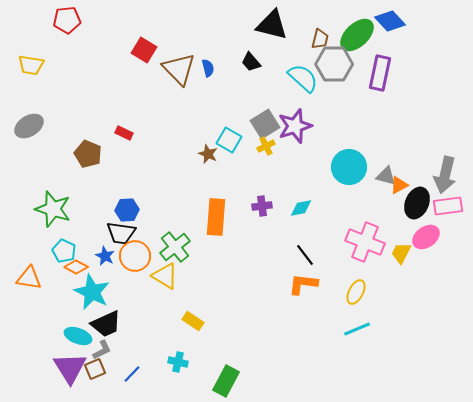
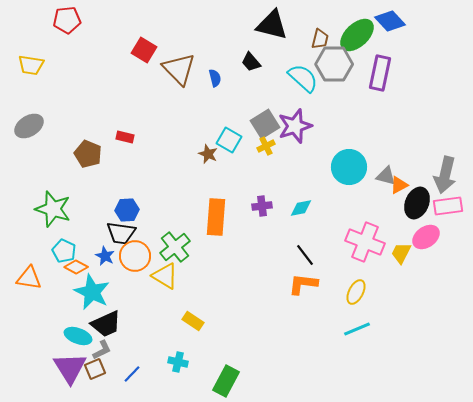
blue semicircle at (208, 68): moved 7 px right, 10 px down
red rectangle at (124, 133): moved 1 px right, 4 px down; rotated 12 degrees counterclockwise
